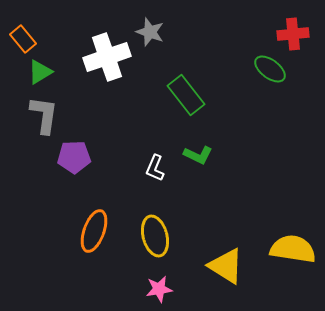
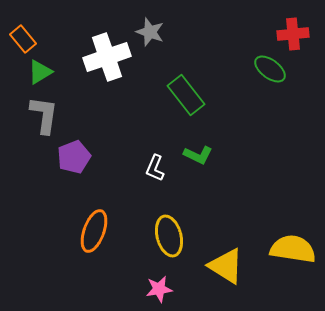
purple pentagon: rotated 20 degrees counterclockwise
yellow ellipse: moved 14 px right
